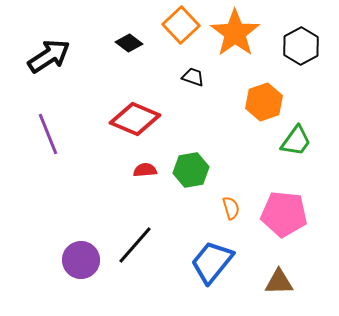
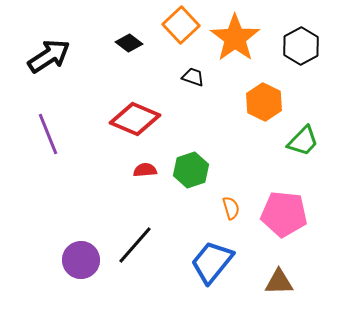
orange star: moved 5 px down
orange hexagon: rotated 15 degrees counterclockwise
green trapezoid: moved 7 px right; rotated 8 degrees clockwise
green hexagon: rotated 8 degrees counterclockwise
